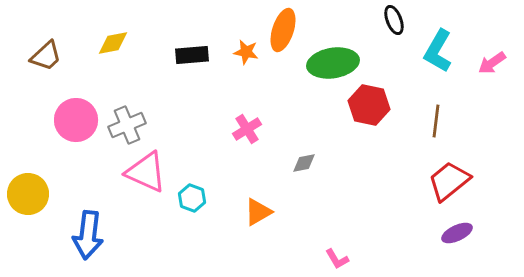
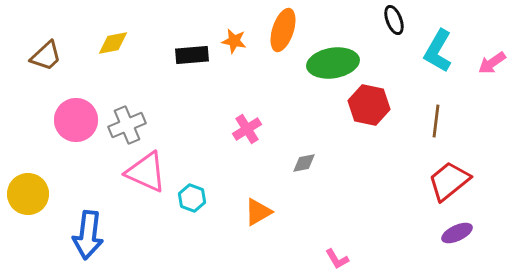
orange star: moved 12 px left, 11 px up
